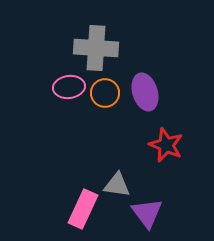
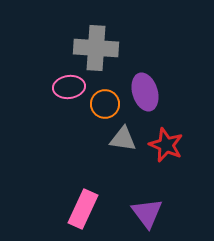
orange circle: moved 11 px down
gray triangle: moved 6 px right, 46 px up
